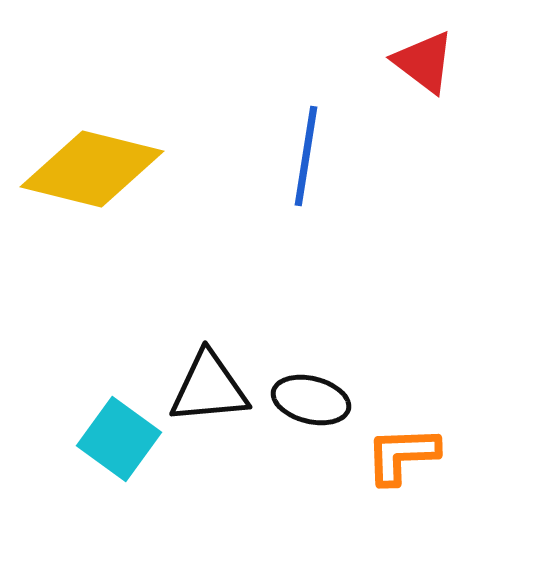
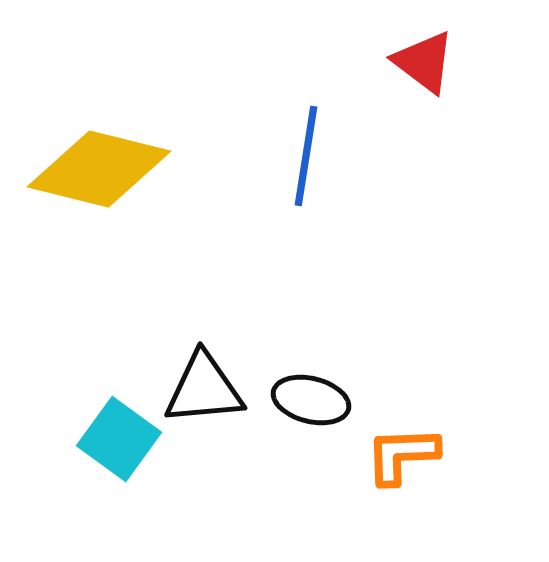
yellow diamond: moved 7 px right
black triangle: moved 5 px left, 1 px down
